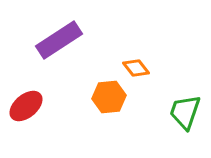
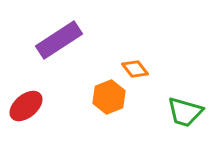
orange diamond: moved 1 px left, 1 px down
orange hexagon: rotated 16 degrees counterclockwise
green trapezoid: rotated 93 degrees counterclockwise
